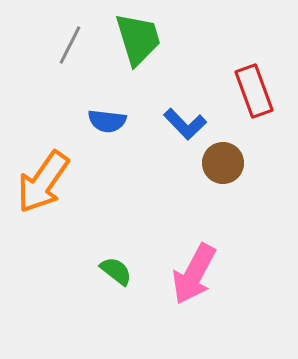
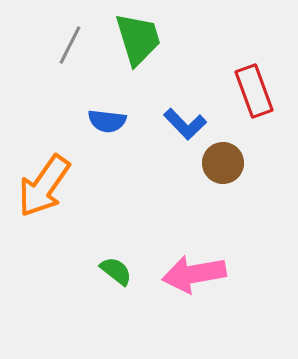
orange arrow: moved 1 px right, 4 px down
pink arrow: rotated 52 degrees clockwise
